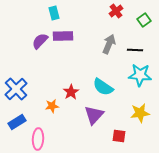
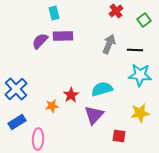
cyan semicircle: moved 1 px left, 2 px down; rotated 130 degrees clockwise
red star: moved 3 px down
